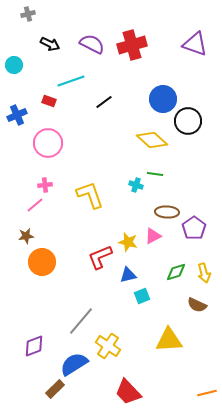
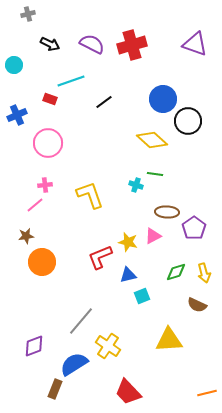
red rectangle: moved 1 px right, 2 px up
brown rectangle: rotated 24 degrees counterclockwise
